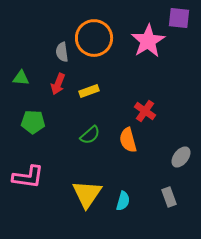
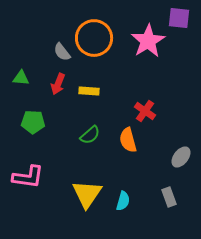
gray semicircle: rotated 30 degrees counterclockwise
yellow rectangle: rotated 24 degrees clockwise
